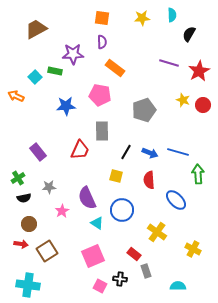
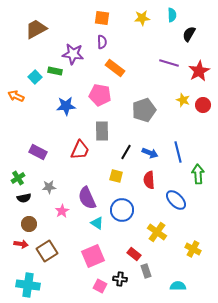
purple star at (73, 54): rotated 10 degrees clockwise
purple rectangle at (38, 152): rotated 24 degrees counterclockwise
blue line at (178, 152): rotated 60 degrees clockwise
